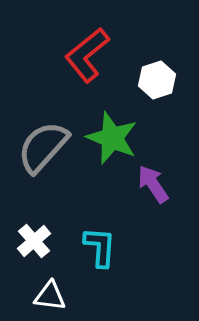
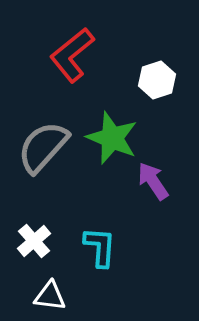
red L-shape: moved 15 px left
purple arrow: moved 3 px up
